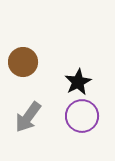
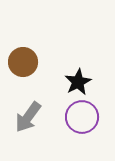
purple circle: moved 1 px down
